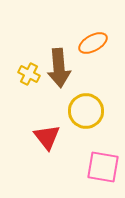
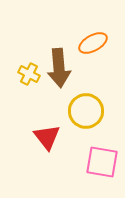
pink square: moved 1 px left, 5 px up
